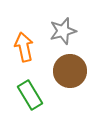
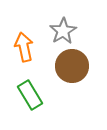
gray star: rotated 16 degrees counterclockwise
brown circle: moved 2 px right, 5 px up
